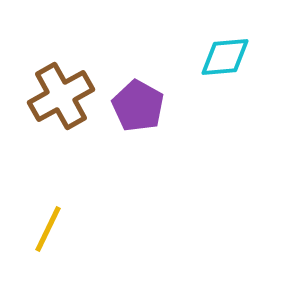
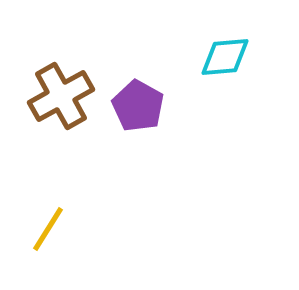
yellow line: rotated 6 degrees clockwise
